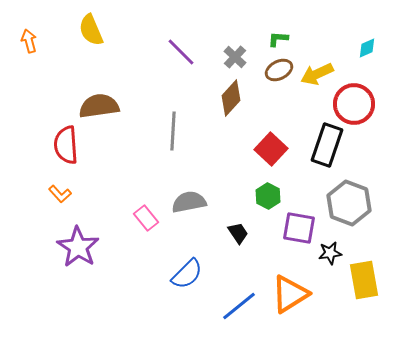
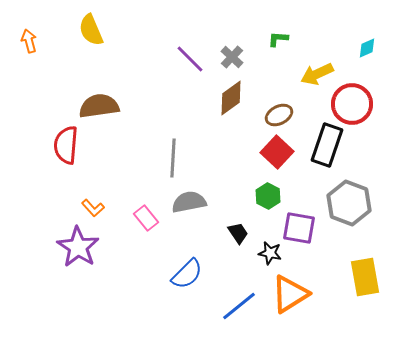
purple line: moved 9 px right, 7 px down
gray cross: moved 3 px left
brown ellipse: moved 45 px down
brown diamond: rotated 12 degrees clockwise
red circle: moved 2 px left
gray line: moved 27 px down
red semicircle: rotated 9 degrees clockwise
red square: moved 6 px right, 3 px down
orange L-shape: moved 33 px right, 14 px down
black star: moved 60 px left; rotated 20 degrees clockwise
yellow rectangle: moved 1 px right, 3 px up
